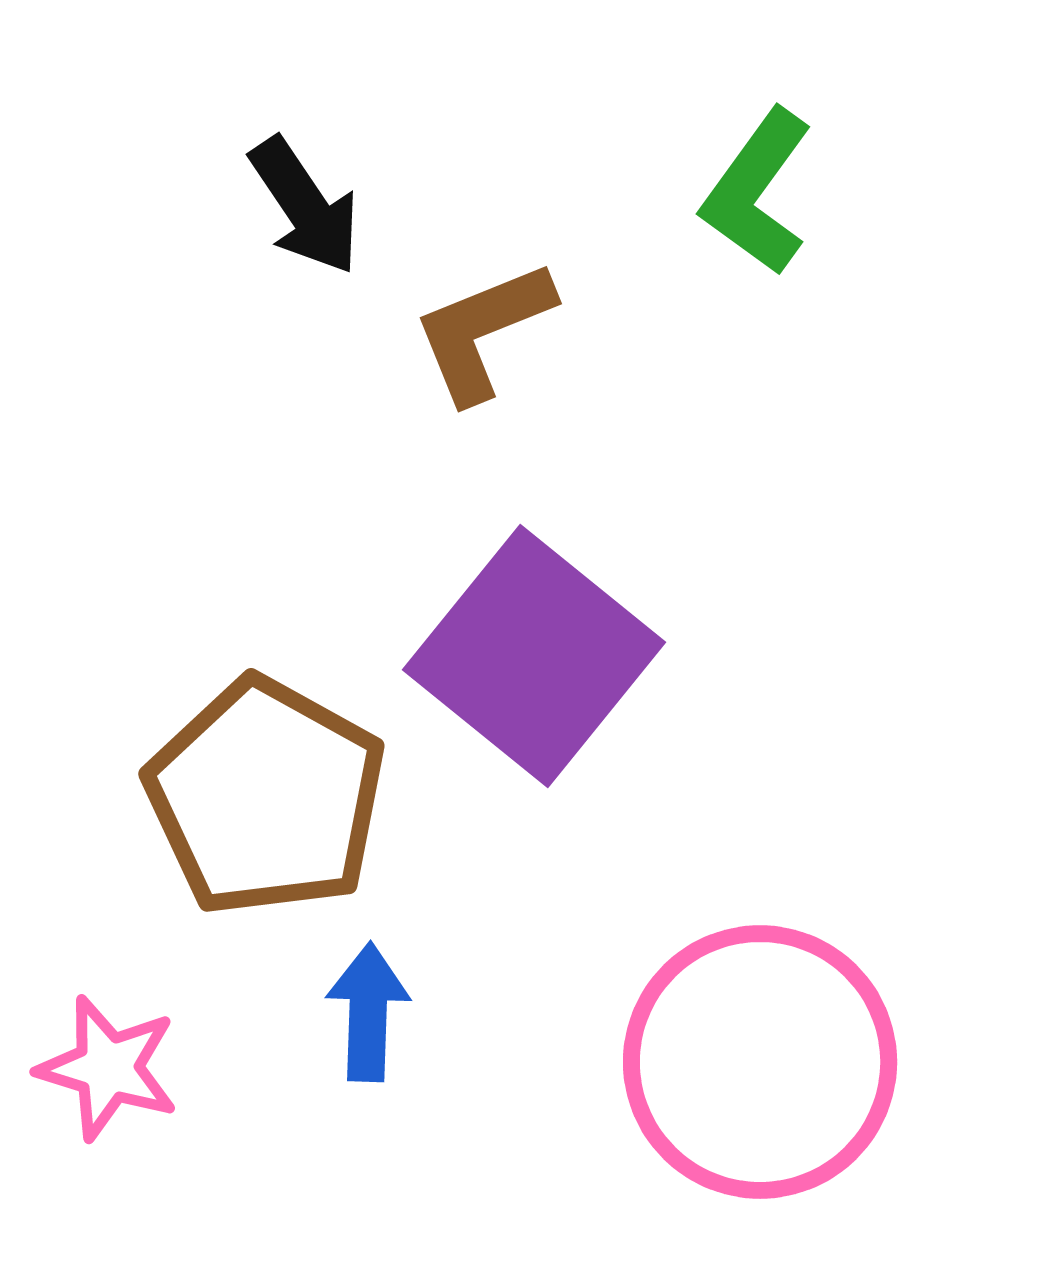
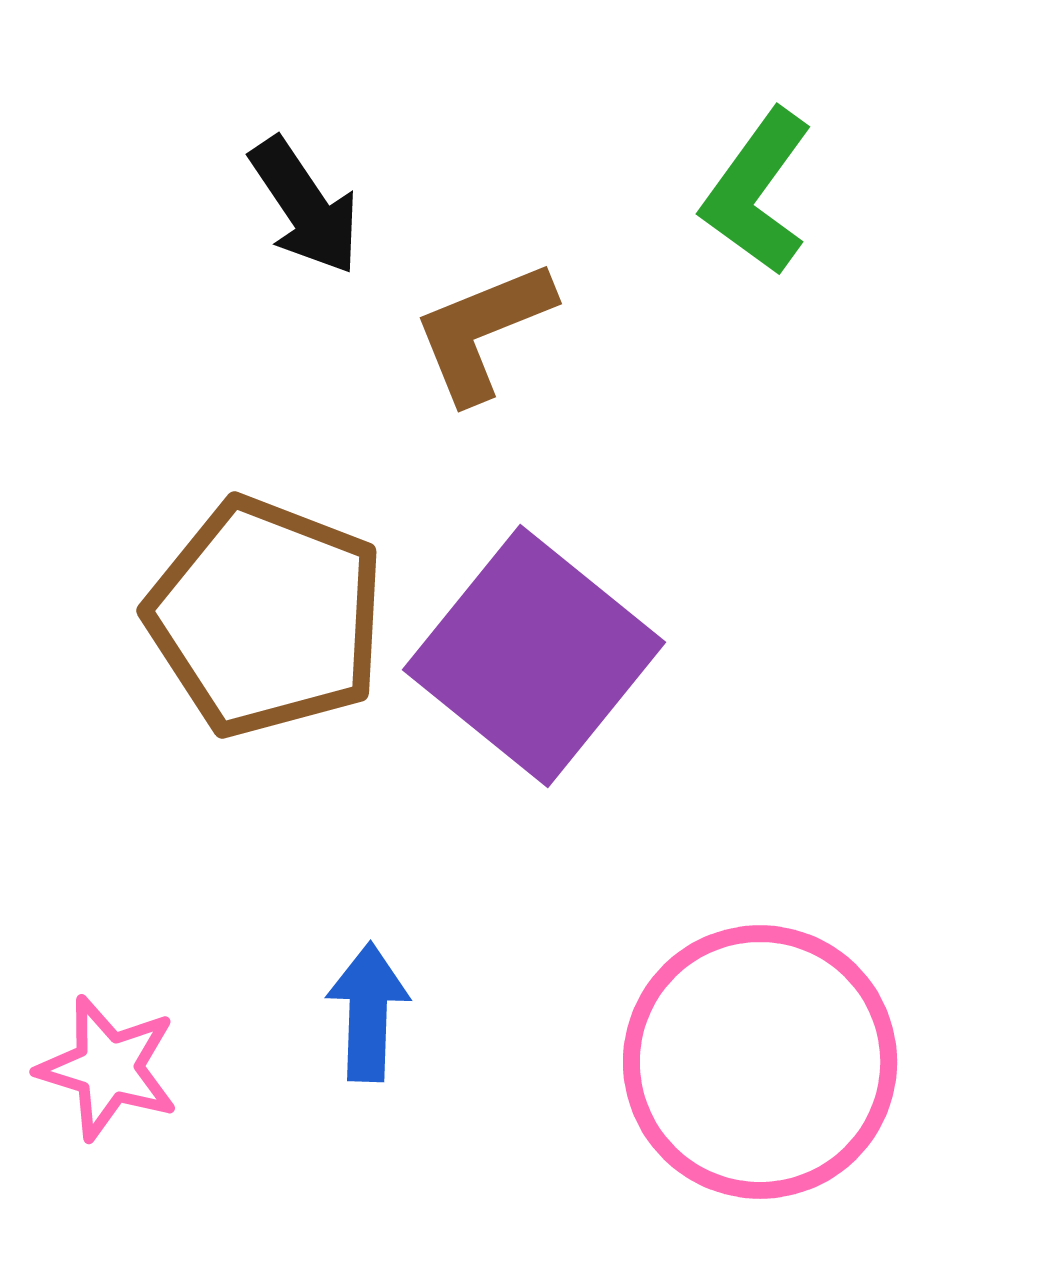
brown pentagon: moved 180 px up; rotated 8 degrees counterclockwise
